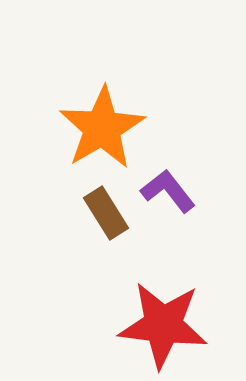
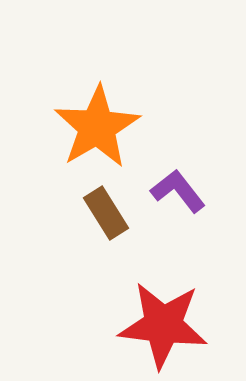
orange star: moved 5 px left, 1 px up
purple L-shape: moved 10 px right
